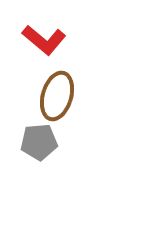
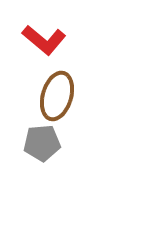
gray pentagon: moved 3 px right, 1 px down
